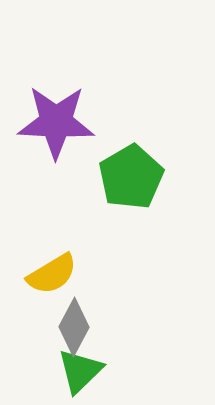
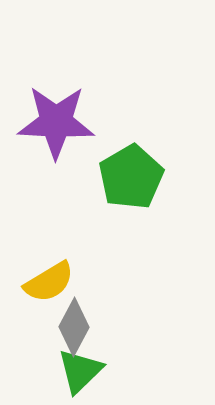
yellow semicircle: moved 3 px left, 8 px down
